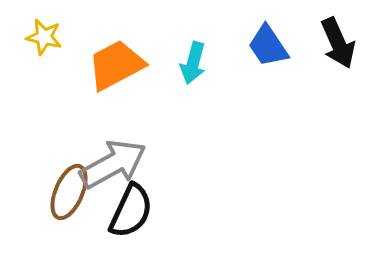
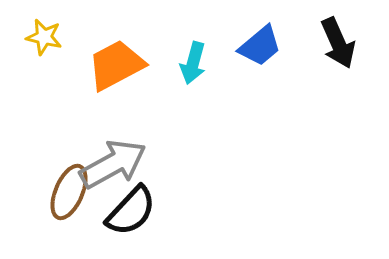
blue trapezoid: moved 8 px left; rotated 96 degrees counterclockwise
black semicircle: rotated 18 degrees clockwise
